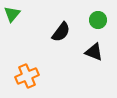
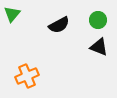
black semicircle: moved 2 px left, 7 px up; rotated 25 degrees clockwise
black triangle: moved 5 px right, 5 px up
